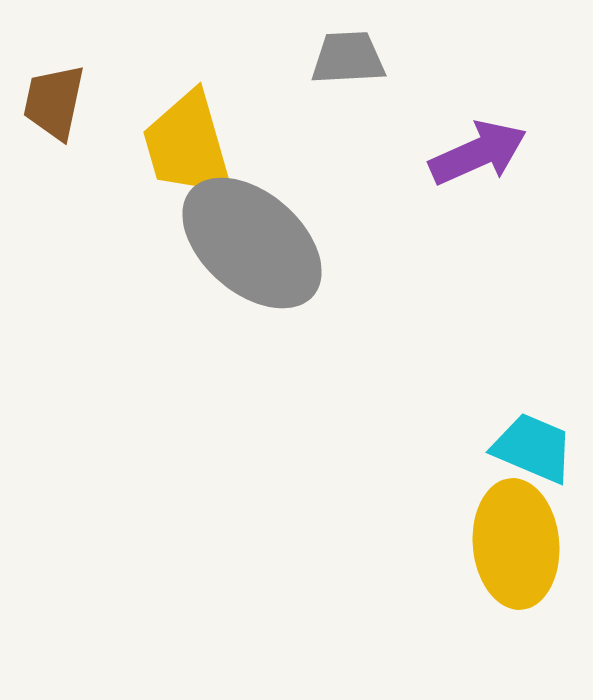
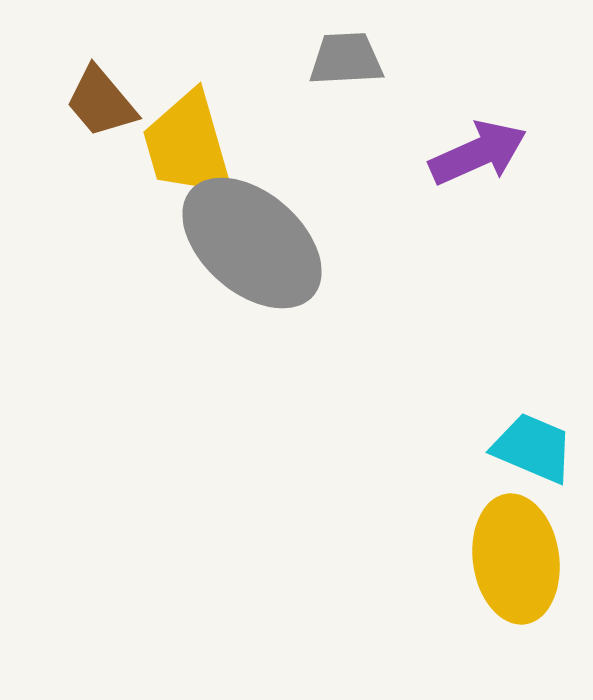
gray trapezoid: moved 2 px left, 1 px down
brown trapezoid: moved 47 px right; rotated 52 degrees counterclockwise
yellow ellipse: moved 15 px down; rotated 3 degrees counterclockwise
